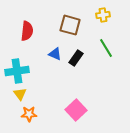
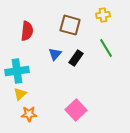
blue triangle: rotated 48 degrees clockwise
yellow triangle: rotated 24 degrees clockwise
